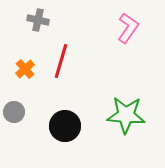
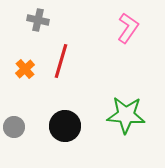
gray circle: moved 15 px down
